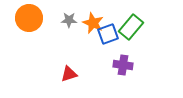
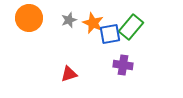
gray star: rotated 21 degrees counterclockwise
blue square: moved 2 px right; rotated 10 degrees clockwise
